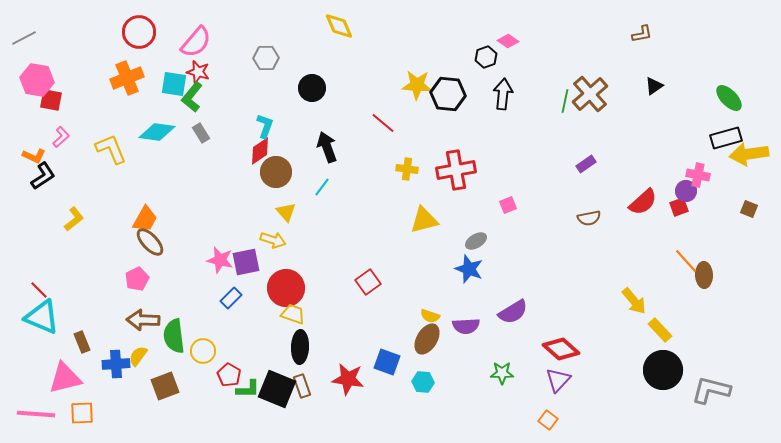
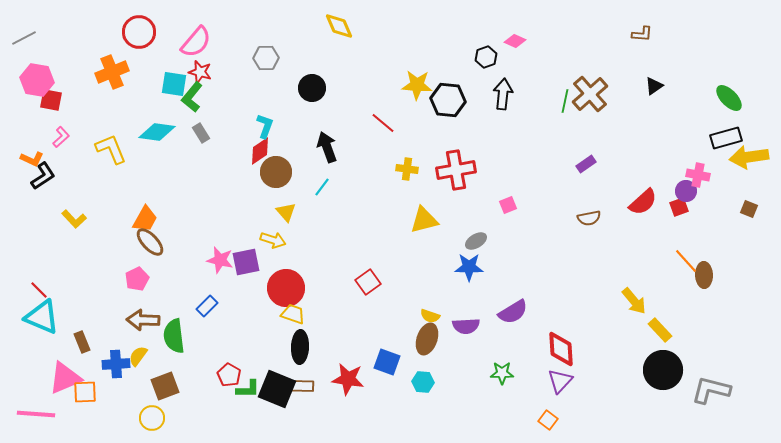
brown L-shape at (642, 34): rotated 15 degrees clockwise
pink diamond at (508, 41): moved 7 px right; rotated 10 degrees counterclockwise
red star at (198, 72): moved 2 px right
orange cross at (127, 78): moved 15 px left, 6 px up
black hexagon at (448, 94): moved 6 px down
yellow arrow at (749, 154): moved 3 px down
orange L-shape at (34, 156): moved 2 px left, 3 px down
yellow L-shape at (74, 219): rotated 85 degrees clockwise
blue star at (469, 269): moved 2 px up; rotated 20 degrees counterclockwise
blue rectangle at (231, 298): moved 24 px left, 8 px down
brown ellipse at (427, 339): rotated 12 degrees counterclockwise
red diamond at (561, 349): rotated 45 degrees clockwise
yellow circle at (203, 351): moved 51 px left, 67 px down
pink triangle at (65, 378): rotated 9 degrees counterclockwise
purple triangle at (558, 380): moved 2 px right, 1 px down
brown rectangle at (302, 386): rotated 70 degrees counterclockwise
orange square at (82, 413): moved 3 px right, 21 px up
